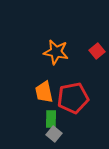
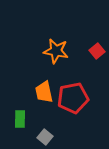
orange star: moved 1 px up
green rectangle: moved 31 px left
gray square: moved 9 px left, 3 px down
